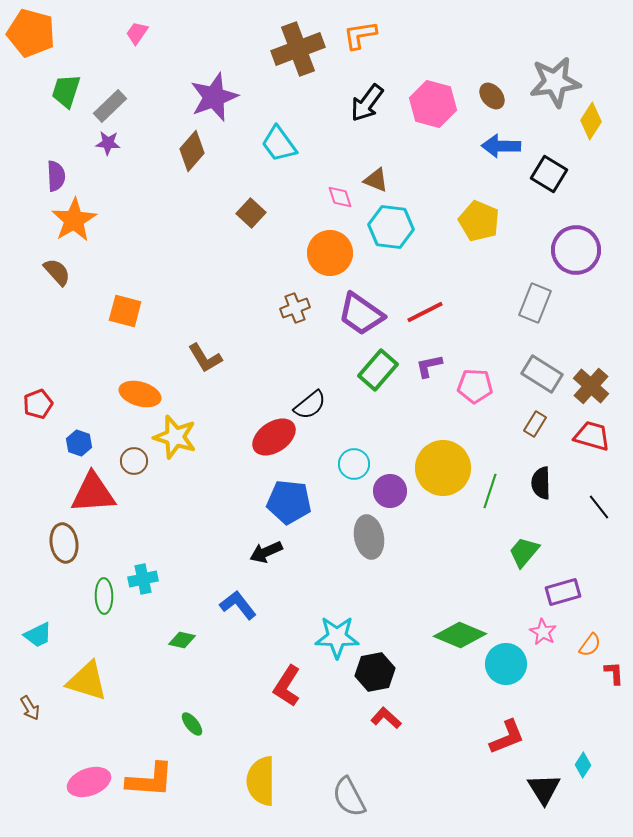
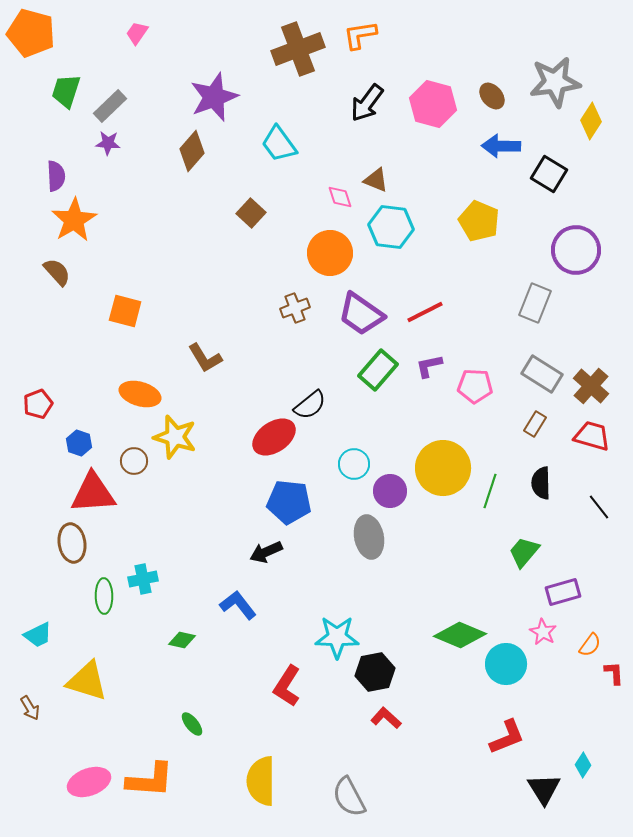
brown ellipse at (64, 543): moved 8 px right
